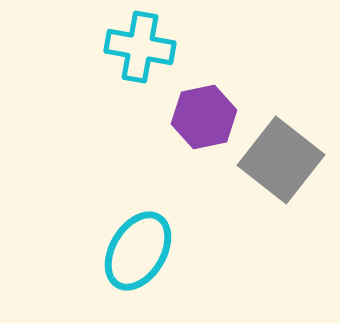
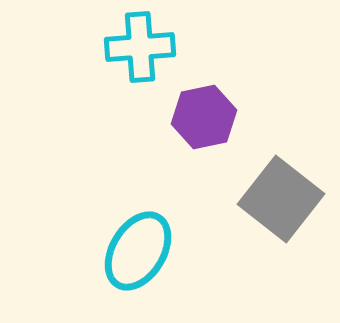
cyan cross: rotated 14 degrees counterclockwise
gray square: moved 39 px down
